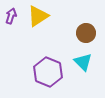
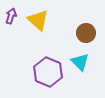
yellow triangle: moved 4 px down; rotated 45 degrees counterclockwise
cyan triangle: moved 3 px left
